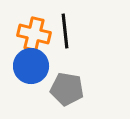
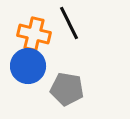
black line: moved 4 px right, 8 px up; rotated 20 degrees counterclockwise
blue circle: moved 3 px left
